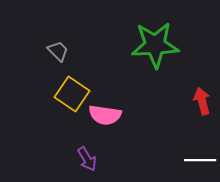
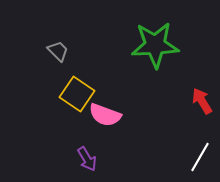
yellow square: moved 5 px right
red arrow: rotated 16 degrees counterclockwise
pink semicircle: rotated 12 degrees clockwise
white line: moved 3 px up; rotated 60 degrees counterclockwise
